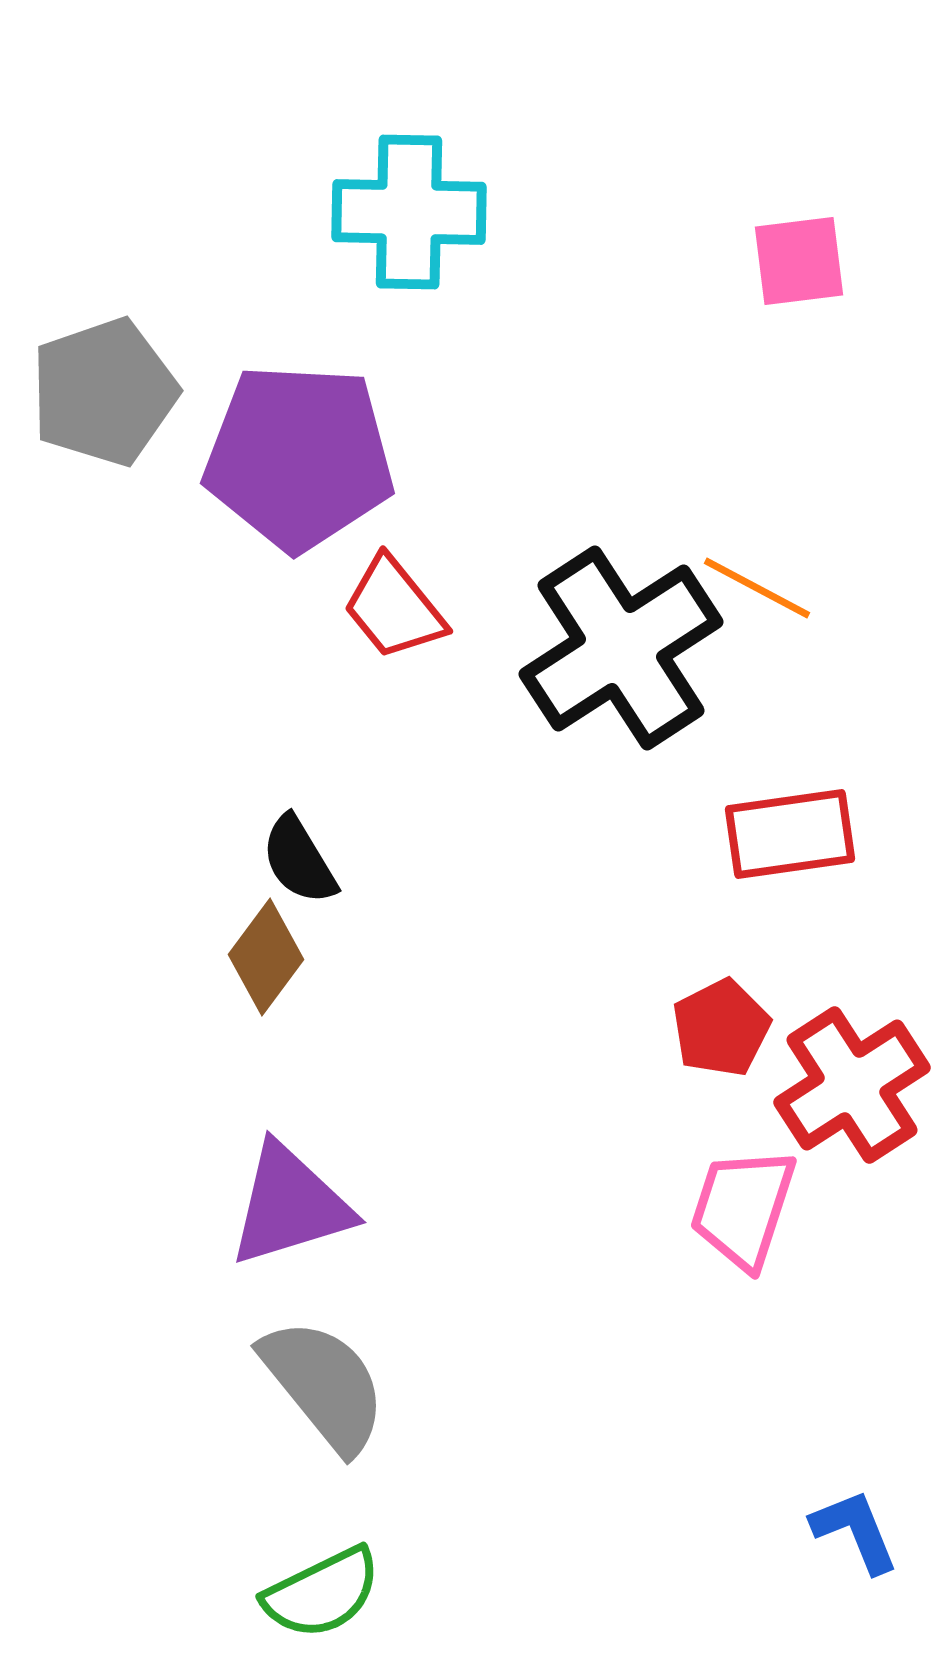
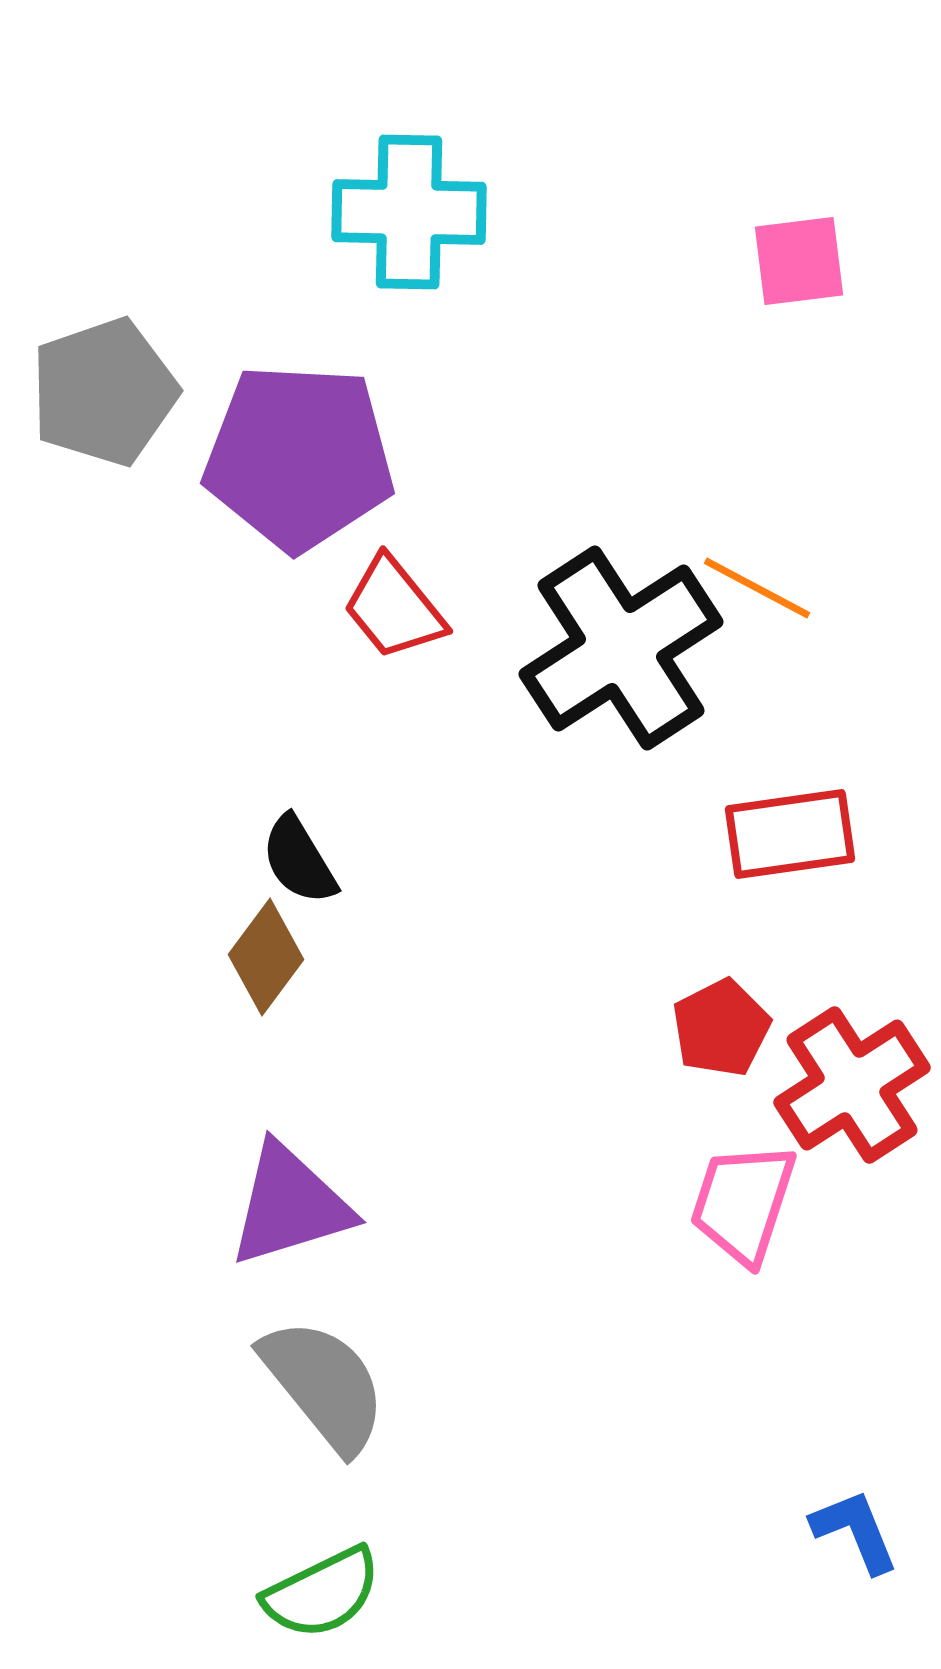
pink trapezoid: moved 5 px up
